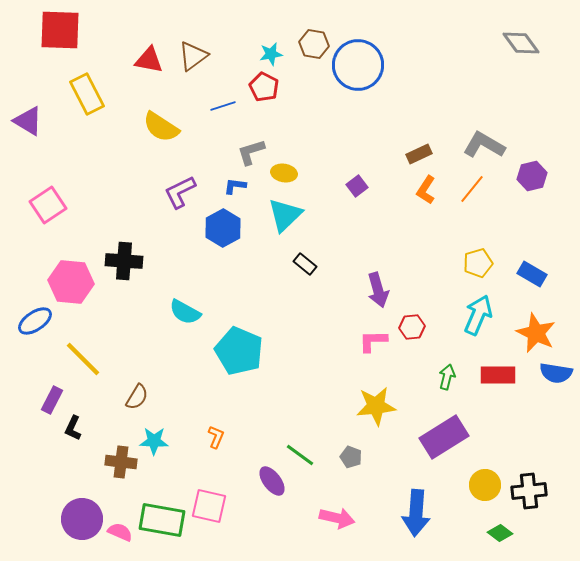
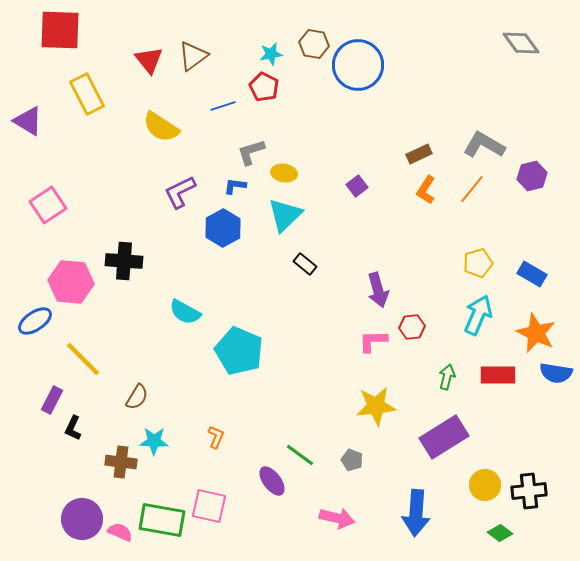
red triangle at (149, 60): rotated 40 degrees clockwise
gray pentagon at (351, 457): moved 1 px right, 3 px down
